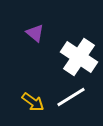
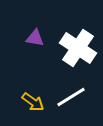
purple triangle: moved 5 px down; rotated 30 degrees counterclockwise
white cross: moved 1 px left, 9 px up
